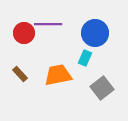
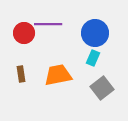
cyan rectangle: moved 8 px right
brown rectangle: moved 1 px right; rotated 35 degrees clockwise
